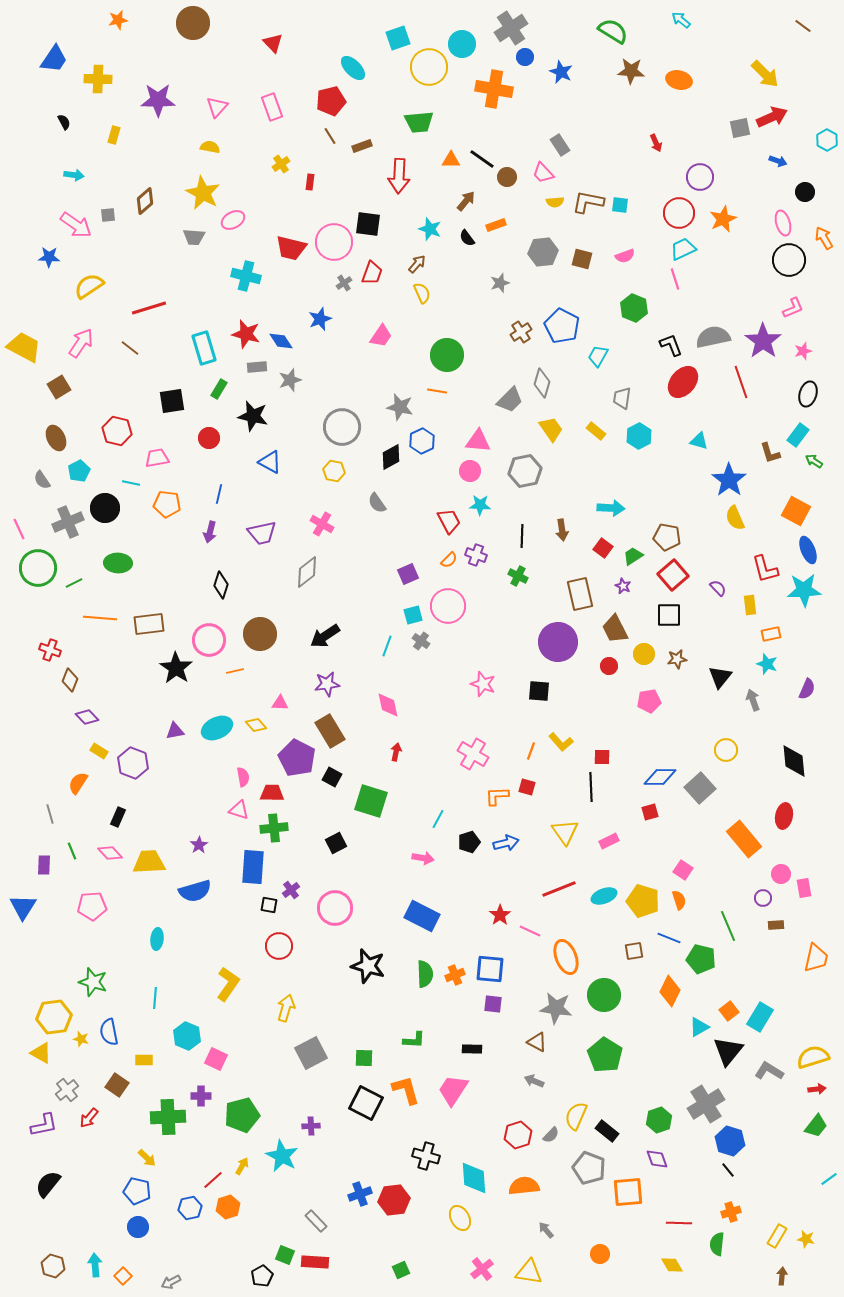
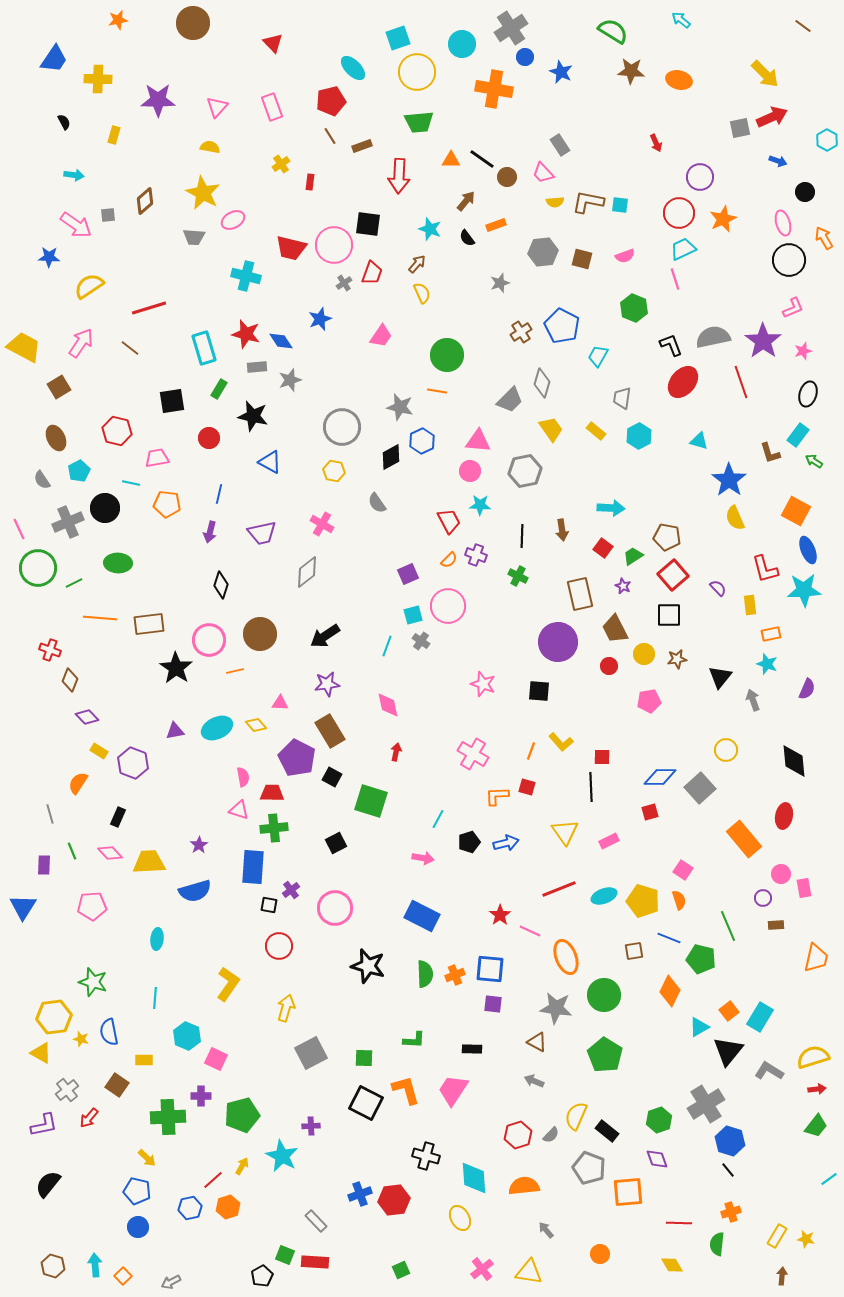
yellow circle at (429, 67): moved 12 px left, 5 px down
pink circle at (334, 242): moved 3 px down
